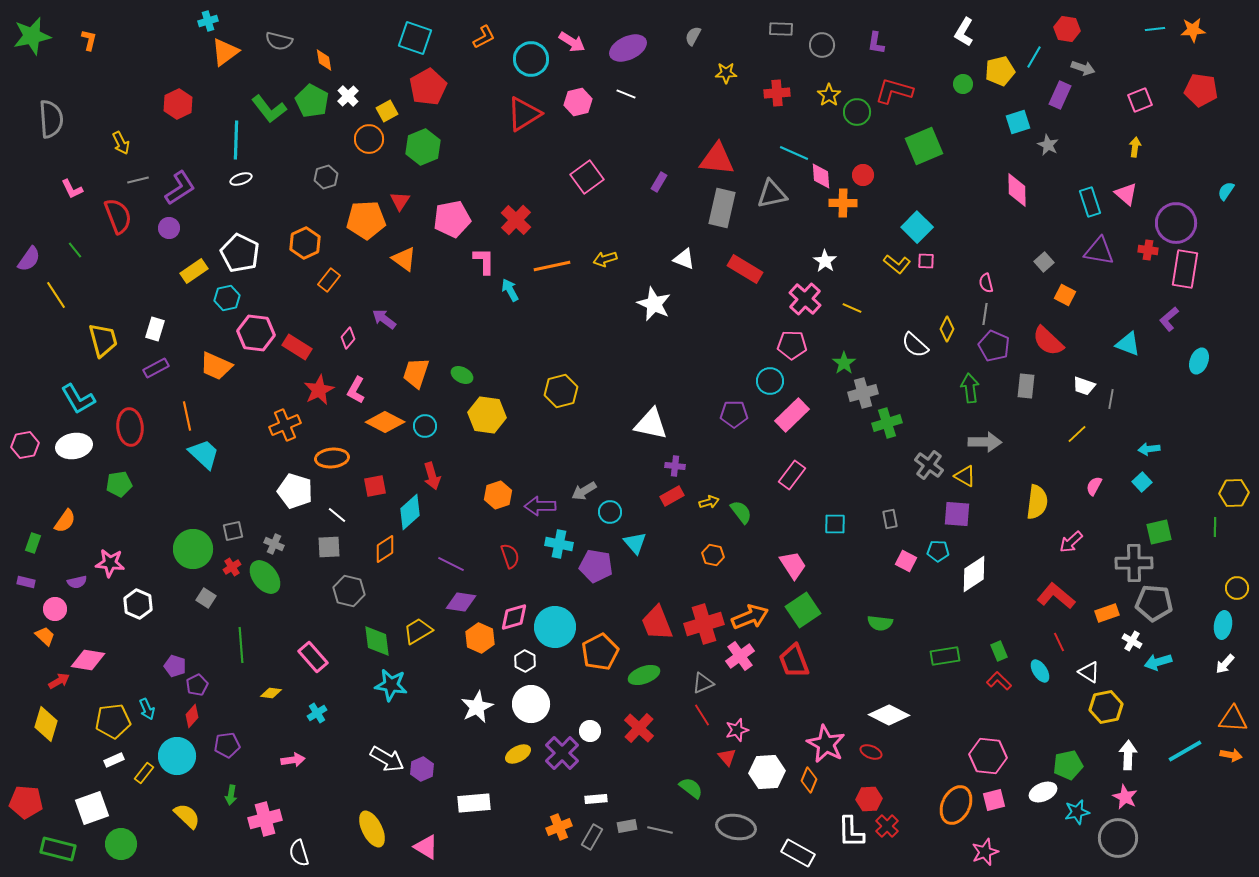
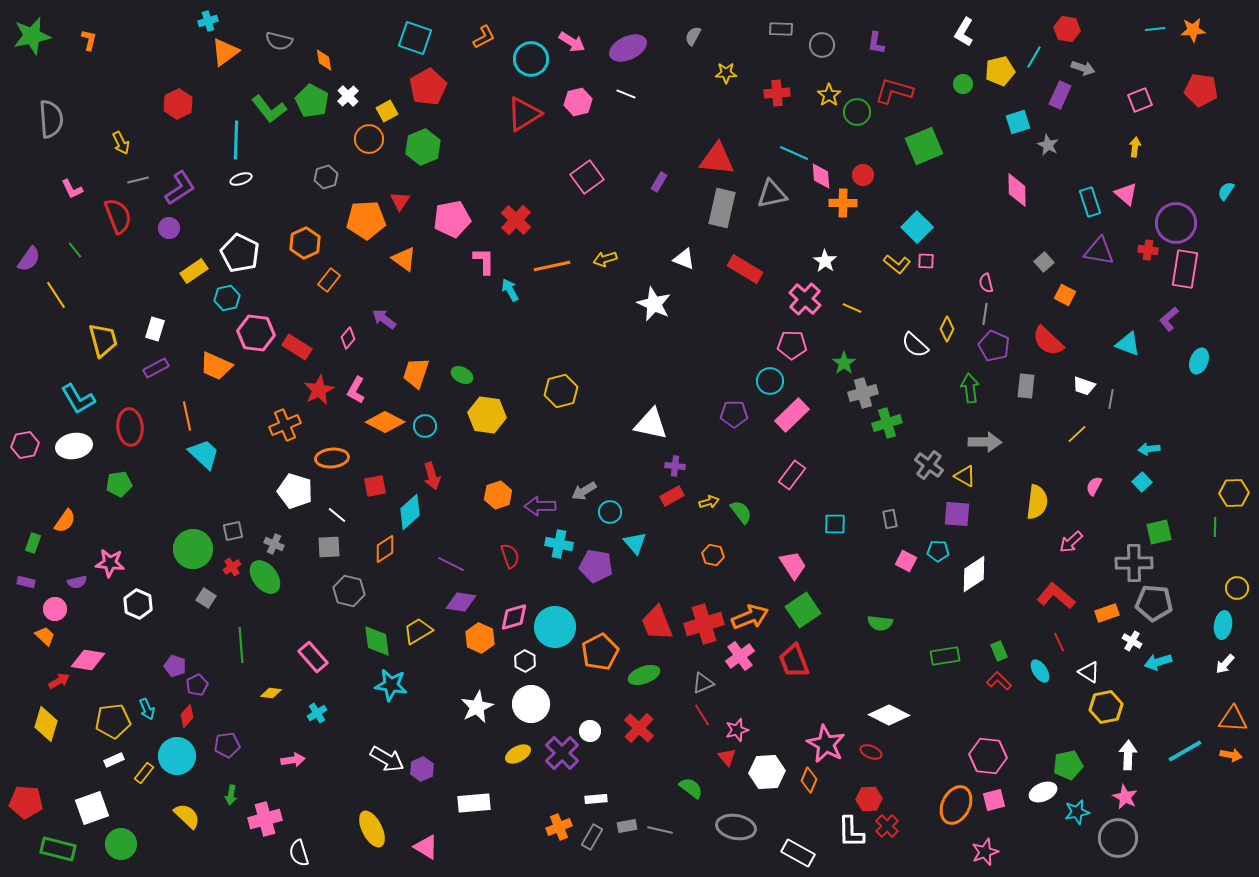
red diamond at (192, 716): moved 5 px left
